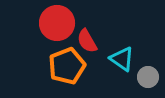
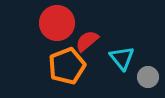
red semicircle: rotated 80 degrees clockwise
cyan triangle: moved 1 px up; rotated 16 degrees clockwise
